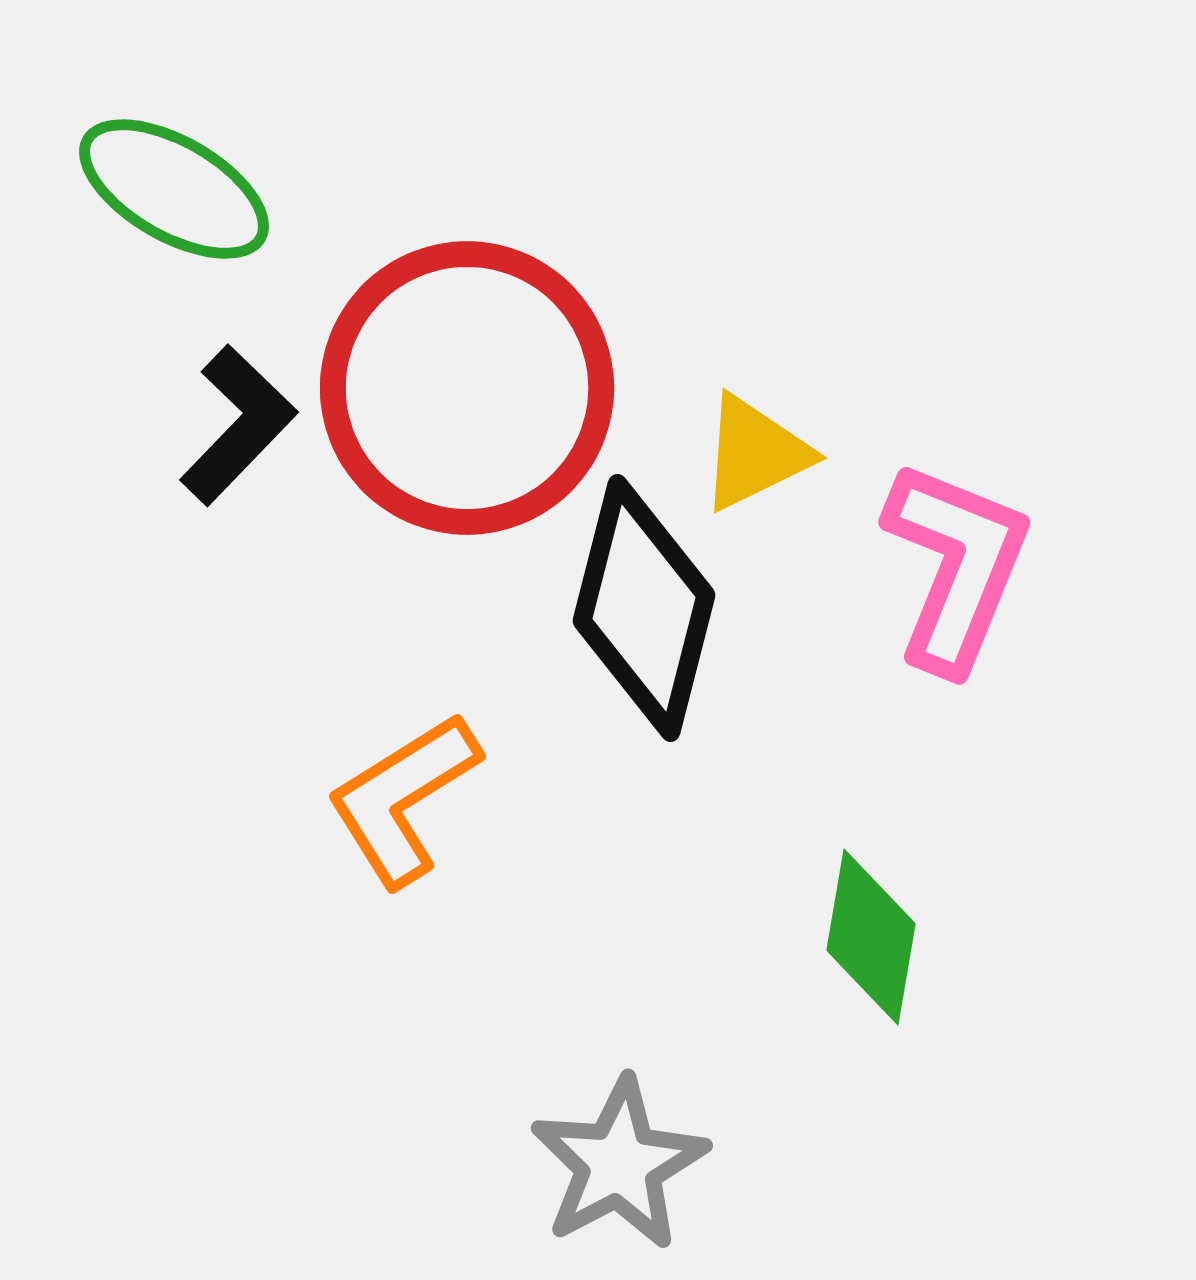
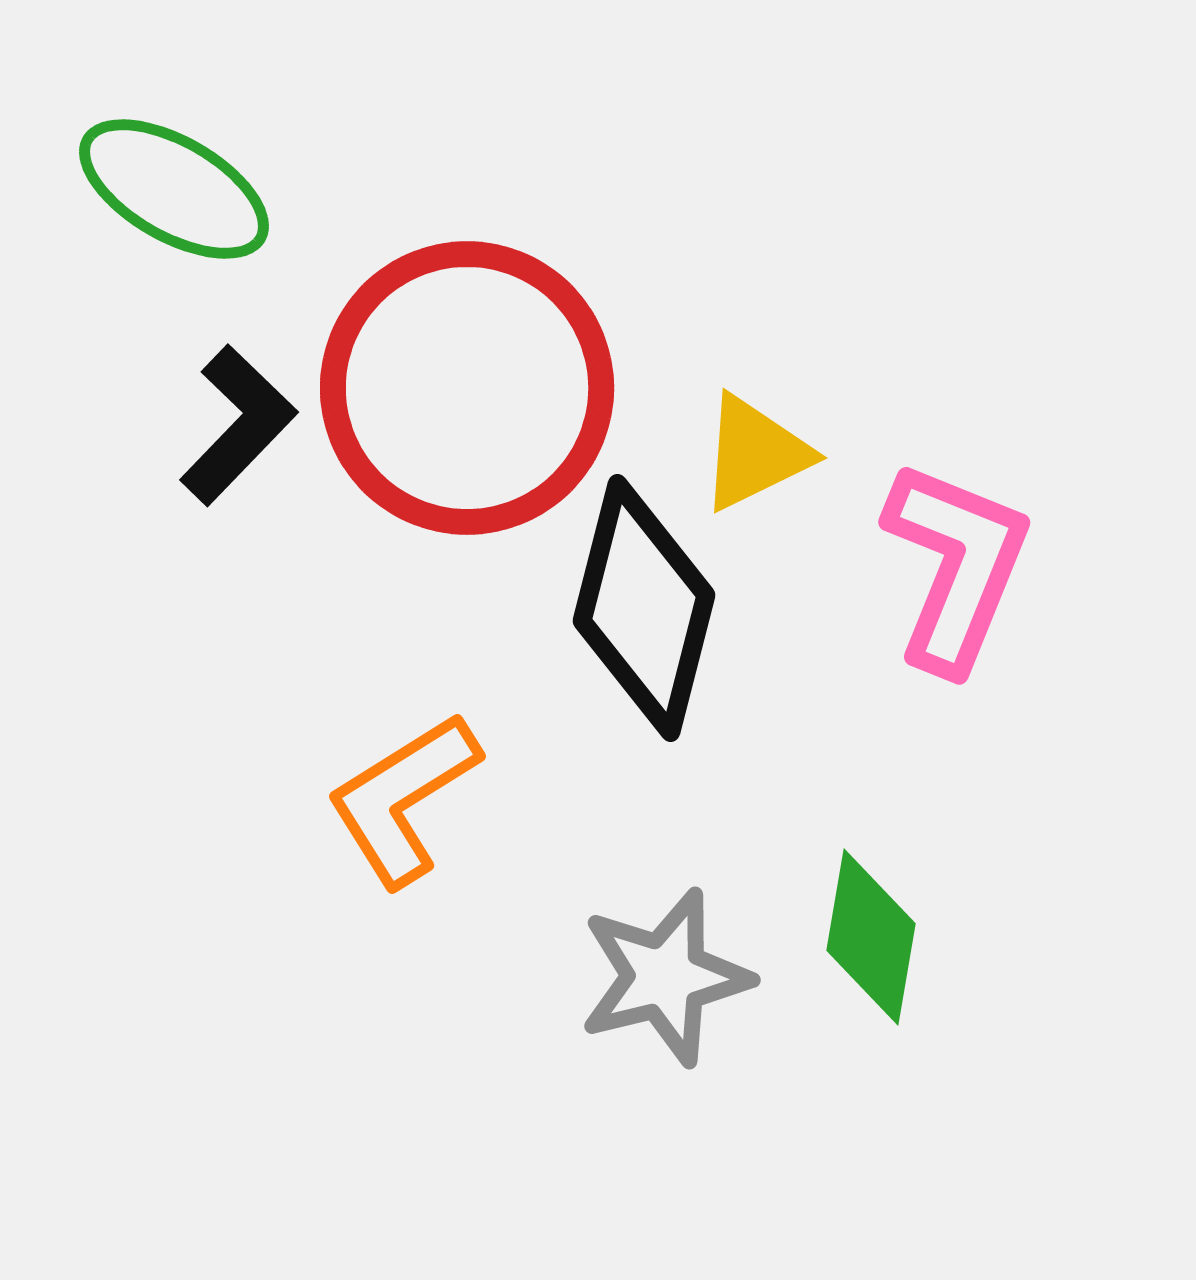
gray star: moved 46 px right, 187 px up; rotated 14 degrees clockwise
